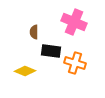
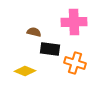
pink cross: rotated 25 degrees counterclockwise
brown semicircle: rotated 104 degrees clockwise
black rectangle: moved 1 px left, 2 px up
